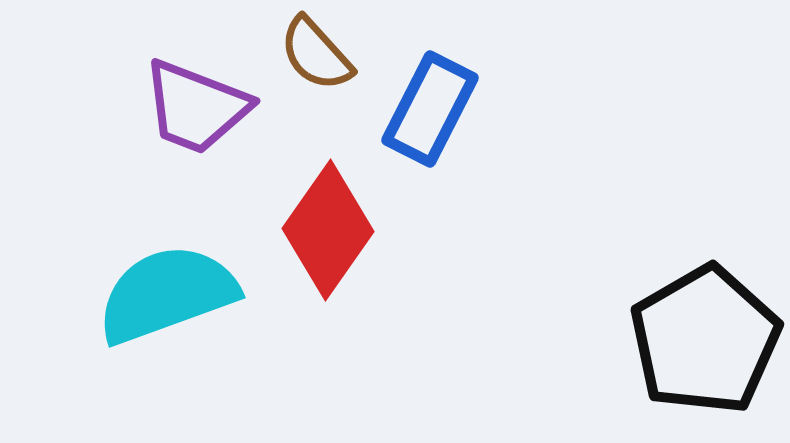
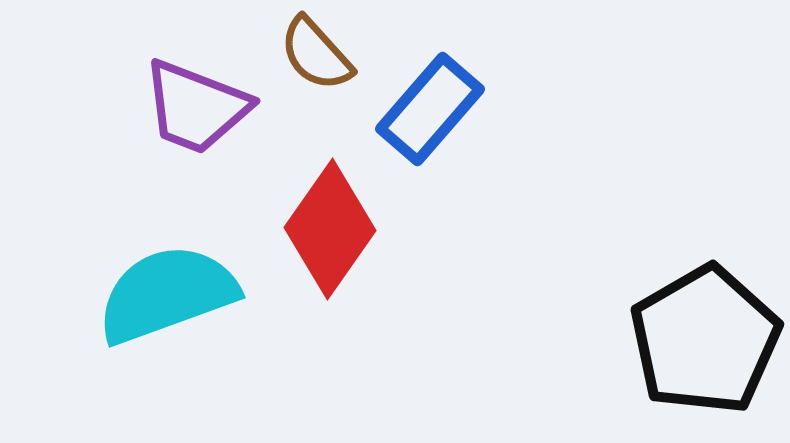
blue rectangle: rotated 14 degrees clockwise
red diamond: moved 2 px right, 1 px up
